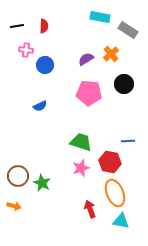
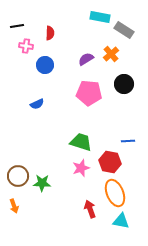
red semicircle: moved 6 px right, 7 px down
gray rectangle: moved 4 px left
pink cross: moved 4 px up
blue semicircle: moved 3 px left, 2 px up
green star: rotated 24 degrees counterclockwise
orange arrow: rotated 56 degrees clockwise
